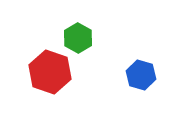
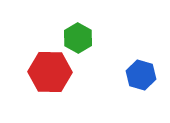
red hexagon: rotated 18 degrees counterclockwise
